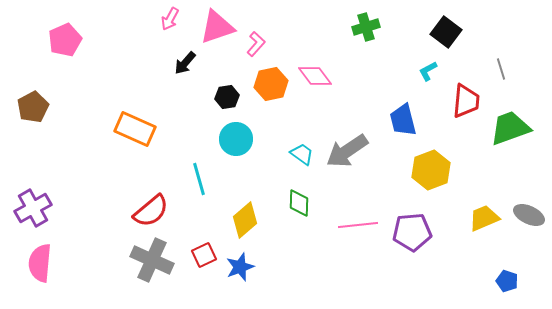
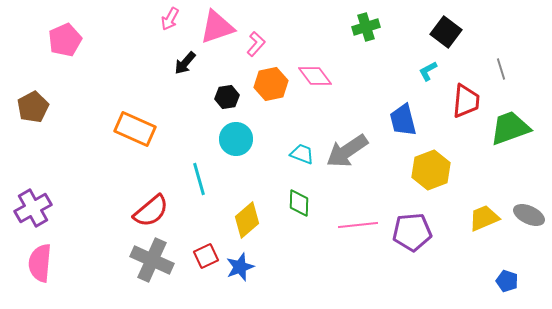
cyan trapezoid: rotated 15 degrees counterclockwise
yellow diamond: moved 2 px right
red square: moved 2 px right, 1 px down
